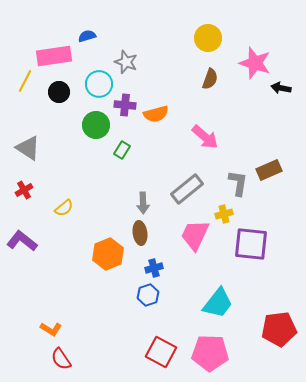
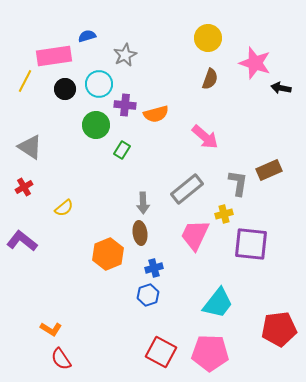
gray star: moved 1 px left, 7 px up; rotated 25 degrees clockwise
black circle: moved 6 px right, 3 px up
gray triangle: moved 2 px right, 1 px up
red cross: moved 3 px up
